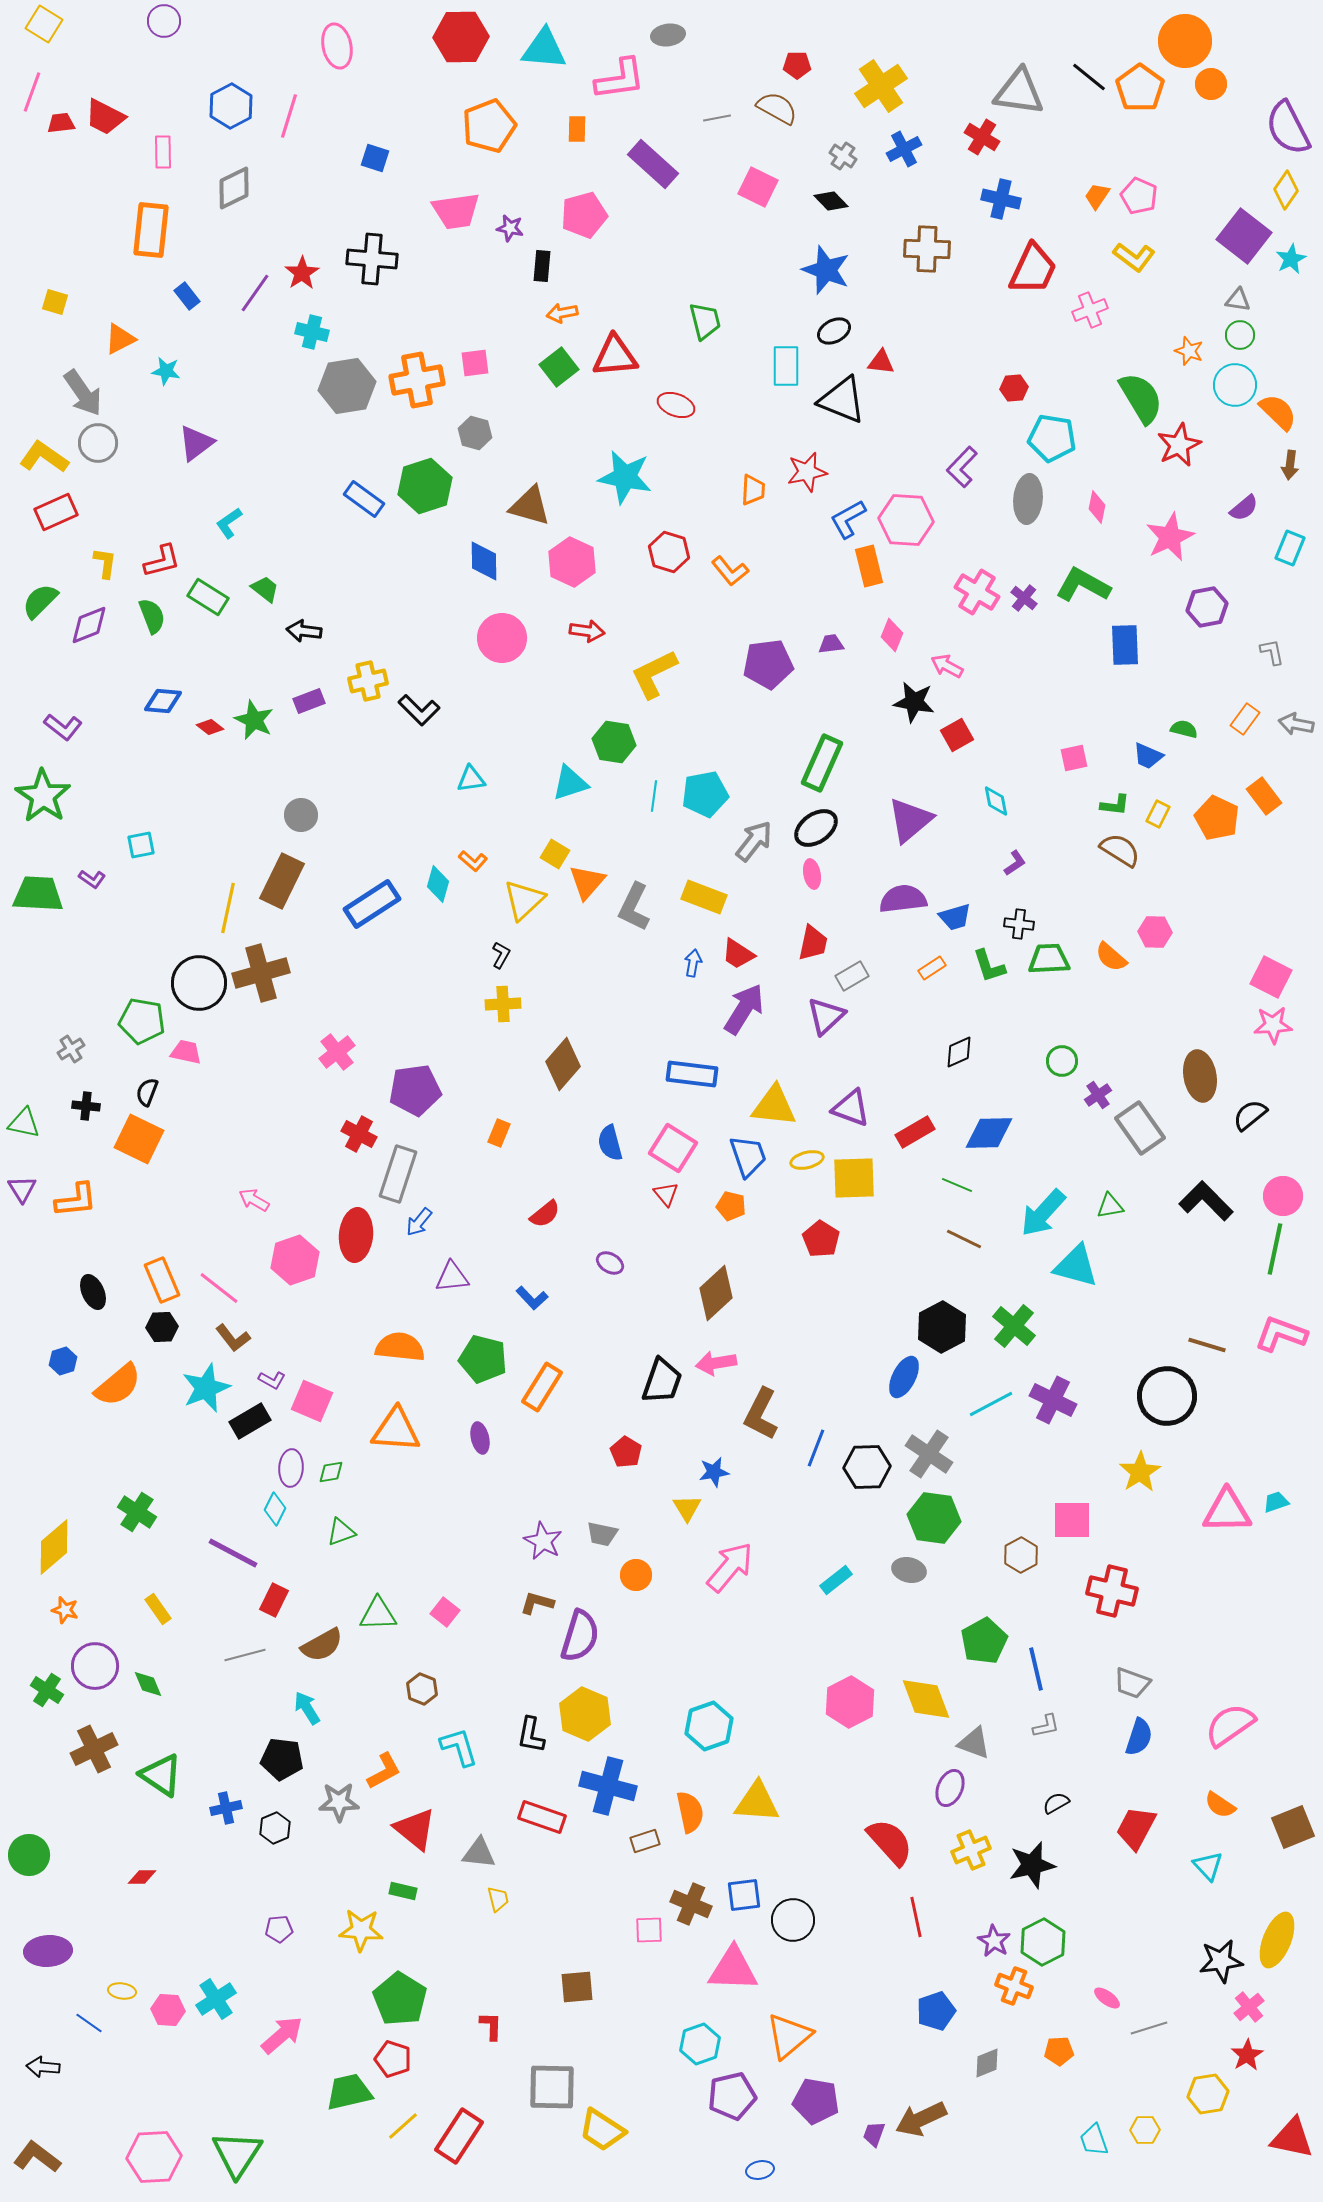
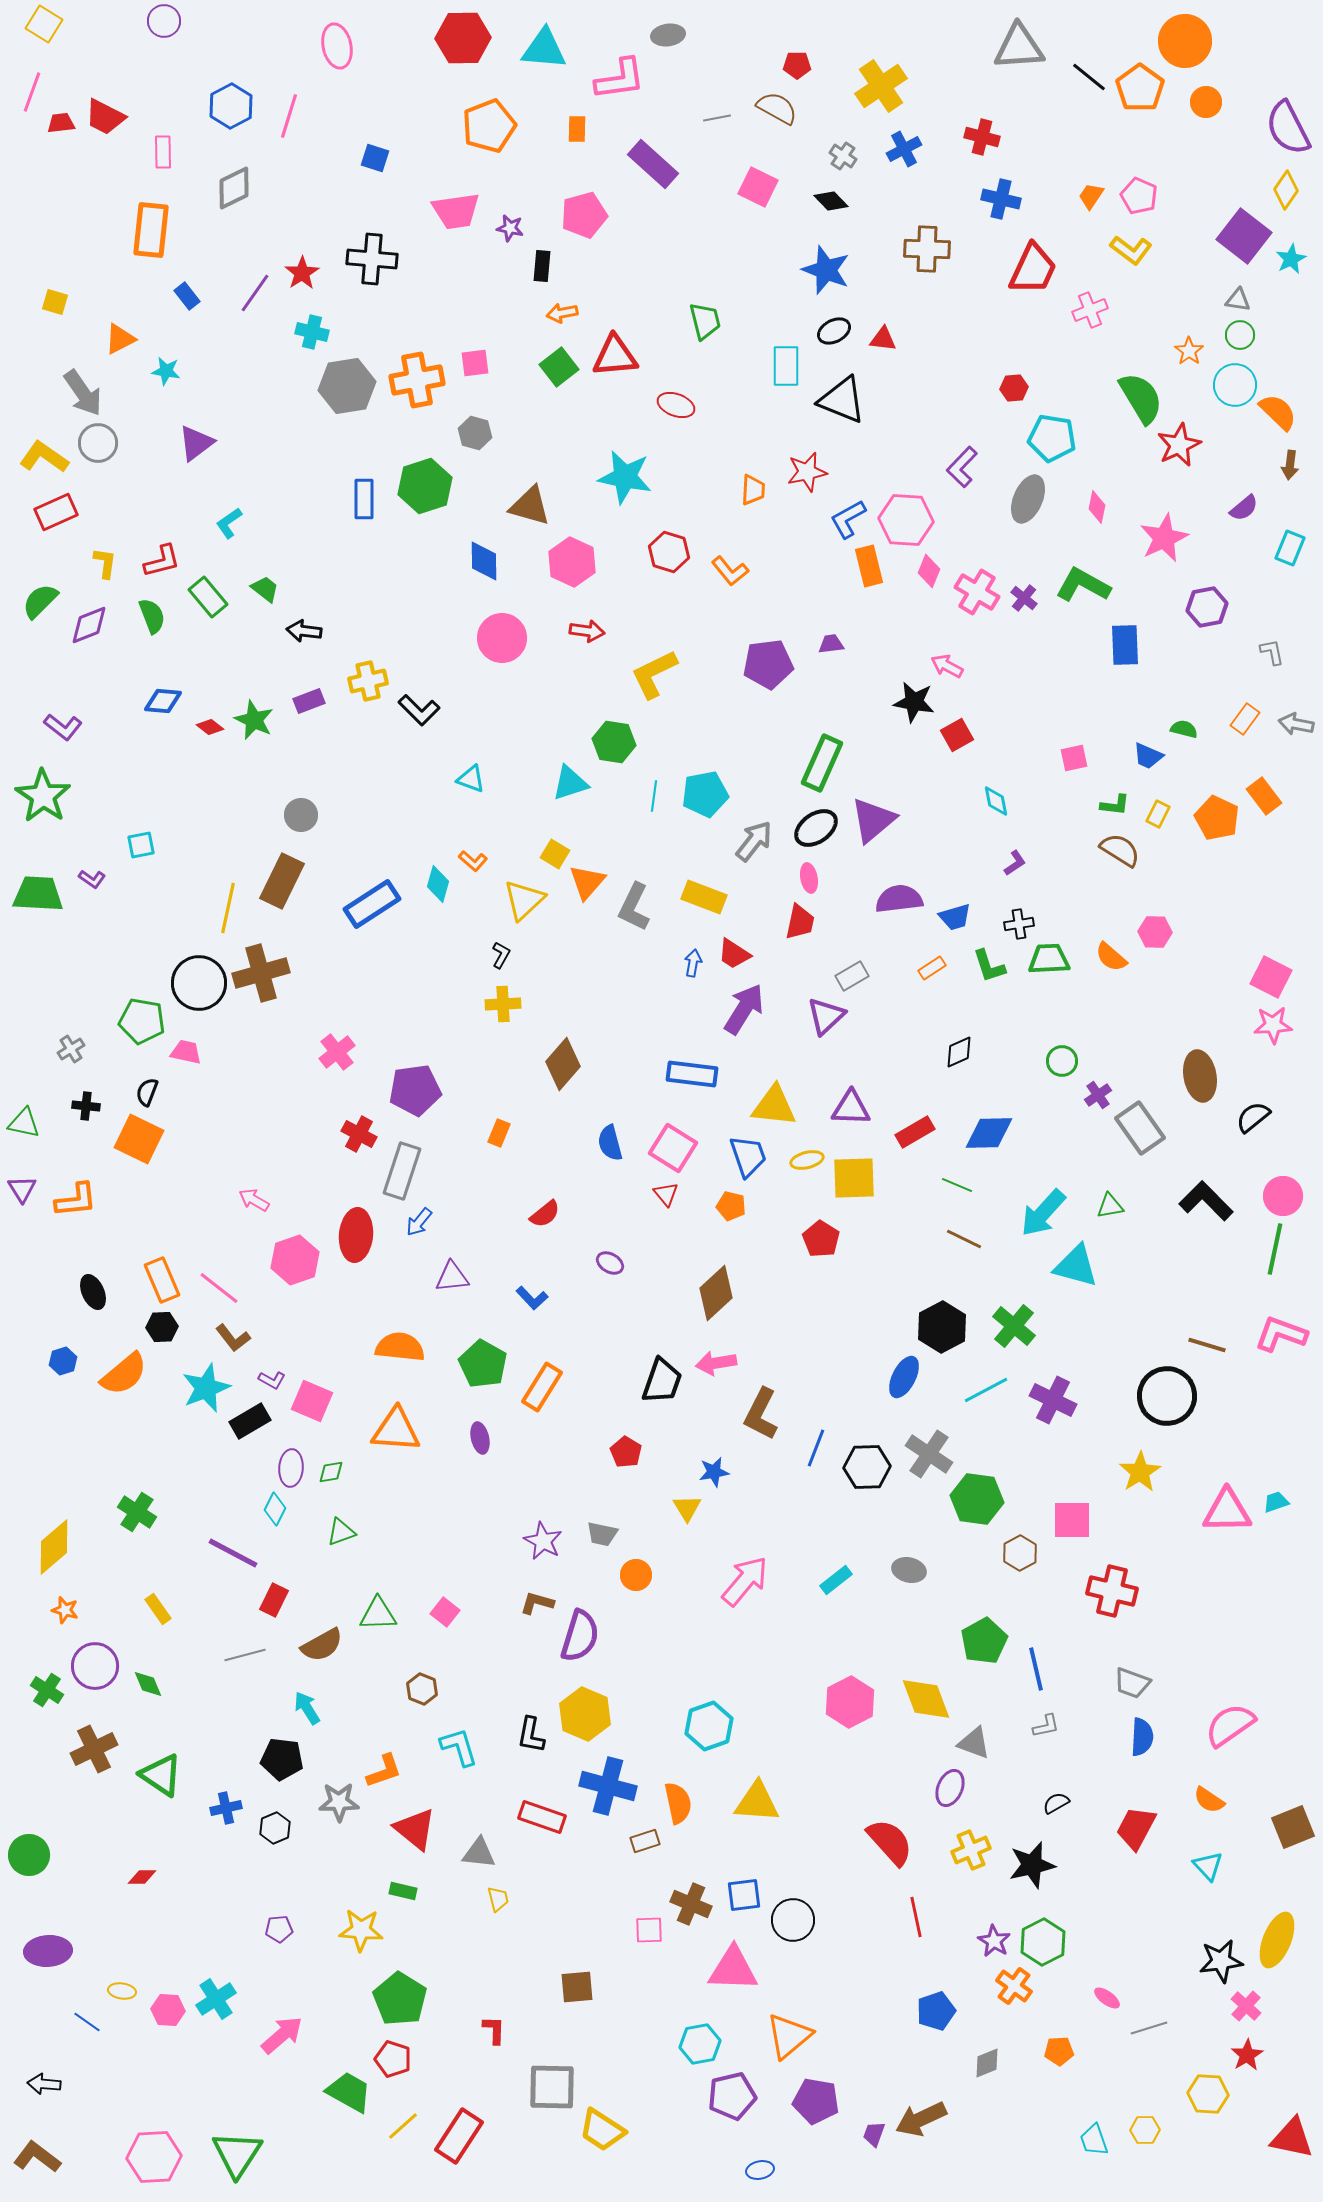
red hexagon at (461, 37): moved 2 px right, 1 px down
orange circle at (1211, 84): moved 5 px left, 18 px down
gray triangle at (1019, 92): moved 45 px up; rotated 12 degrees counterclockwise
red cross at (982, 137): rotated 16 degrees counterclockwise
orange trapezoid at (1097, 196): moved 6 px left
yellow L-shape at (1134, 257): moved 3 px left, 7 px up
orange star at (1189, 351): rotated 16 degrees clockwise
red triangle at (881, 362): moved 2 px right, 23 px up
blue rectangle at (364, 499): rotated 54 degrees clockwise
gray ellipse at (1028, 499): rotated 18 degrees clockwise
pink star at (1170, 537): moved 6 px left, 1 px down
green rectangle at (208, 597): rotated 18 degrees clockwise
pink diamond at (892, 635): moved 37 px right, 64 px up
cyan triangle at (471, 779): rotated 28 degrees clockwise
purple triangle at (910, 820): moved 37 px left
pink ellipse at (812, 874): moved 3 px left, 4 px down
purple semicircle at (903, 899): moved 4 px left
black cross at (1019, 924): rotated 16 degrees counterclockwise
red trapezoid at (813, 943): moved 13 px left, 21 px up
red trapezoid at (738, 954): moved 4 px left
purple triangle at (851, 1108): rotated 18 degrees counterclockwise
black semicircle at (1250, 1115): moved 3 px right, 2 px down
gray rectangle at (398, 1174): moved 4 px right, 3 px up
green pentagon at (483, 1359): moved 5 px down; rotated 15 degrees clockwise
orange semicircle at (118, 1385): moved 6 px right, 11 px up
cyan line at (991, 1404): moved 5 px left, 14 px up
green hexagon at (934, 1518): moved 43 px right, 19 px up
brown hexagon at (1021, 1555): moved 1 px left, 2 px up
pink arrow at (730, 1567): moved 15 px right, 14 px down
blue semicircle at (1139, 1737): moved 3 px right; rotated 15 degrees counterclockwise
orange L-shape at (384, 1771): rotated 9 degrees clockwise
orange semicircle at (1220, 1805): moved 11 px left, 5 px up
orange semicircle at (690, 1812): moved 12 px left, 9 px up
orange cross at (1014, 1986): rotated 15 degrees clockwise
pink cross at (1249, 2007): moved 3 px left, 1 px up; rotated 8 degrees counterclockwise
blue line at (89, 2023): moved 2 px left, 1 px up
red L-shape at (491, 2026): moved 3 px right, 4 px down
cyan hexagon at (700, 2044): rotated 9 degrees clockwise
black arrow at (43, 2067): moved 1 px right, 17 px down
green trapezoid at (349, 2092): rotated 42 degrees clockwise
yellow hexagon at (1208, 2094): rotated 12 degrees clockwise
